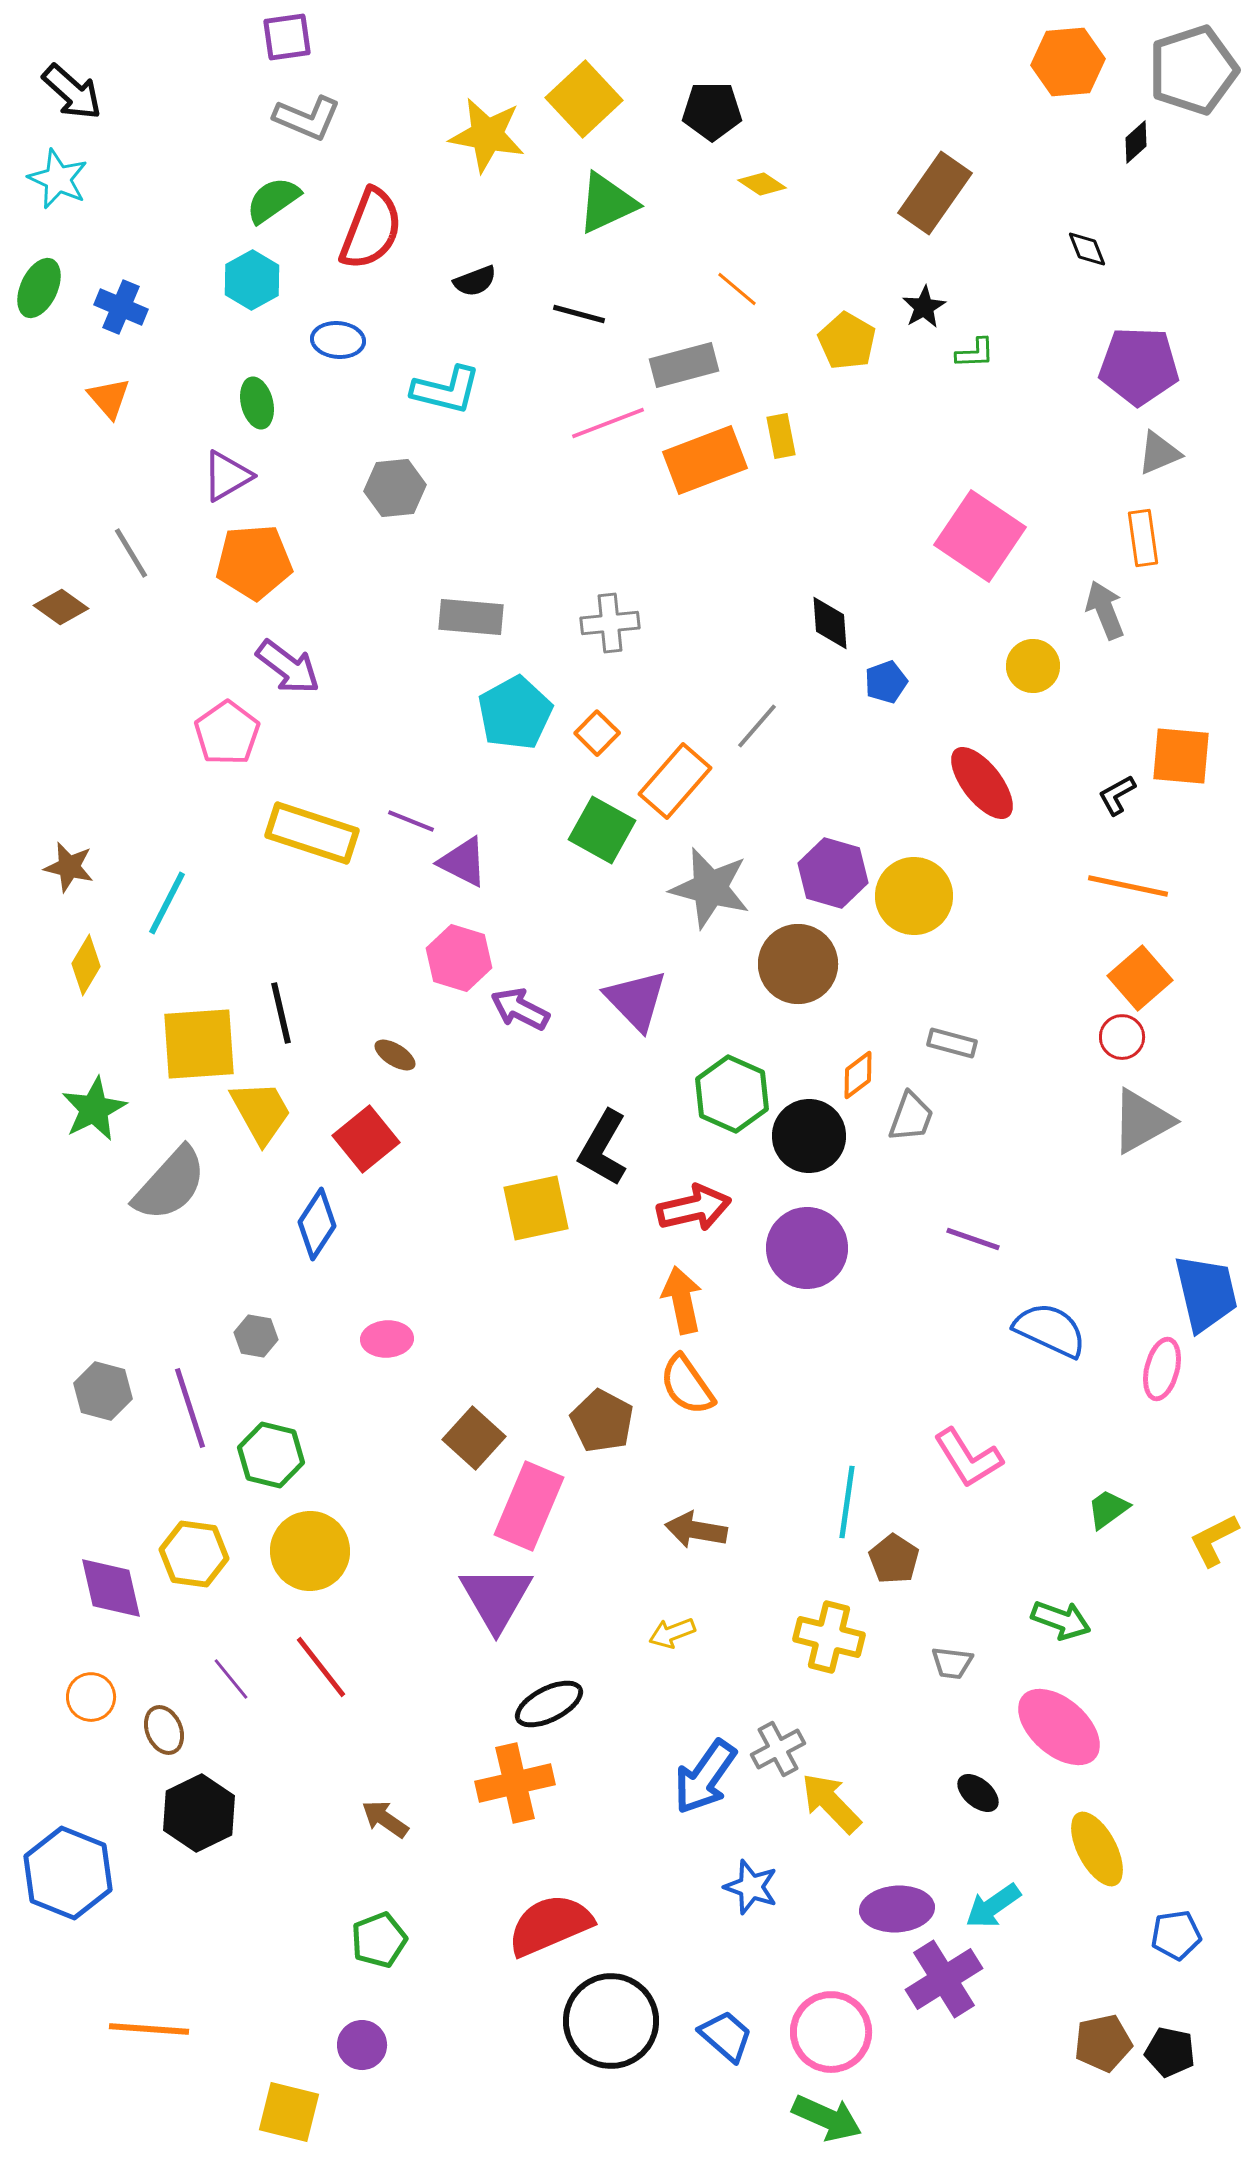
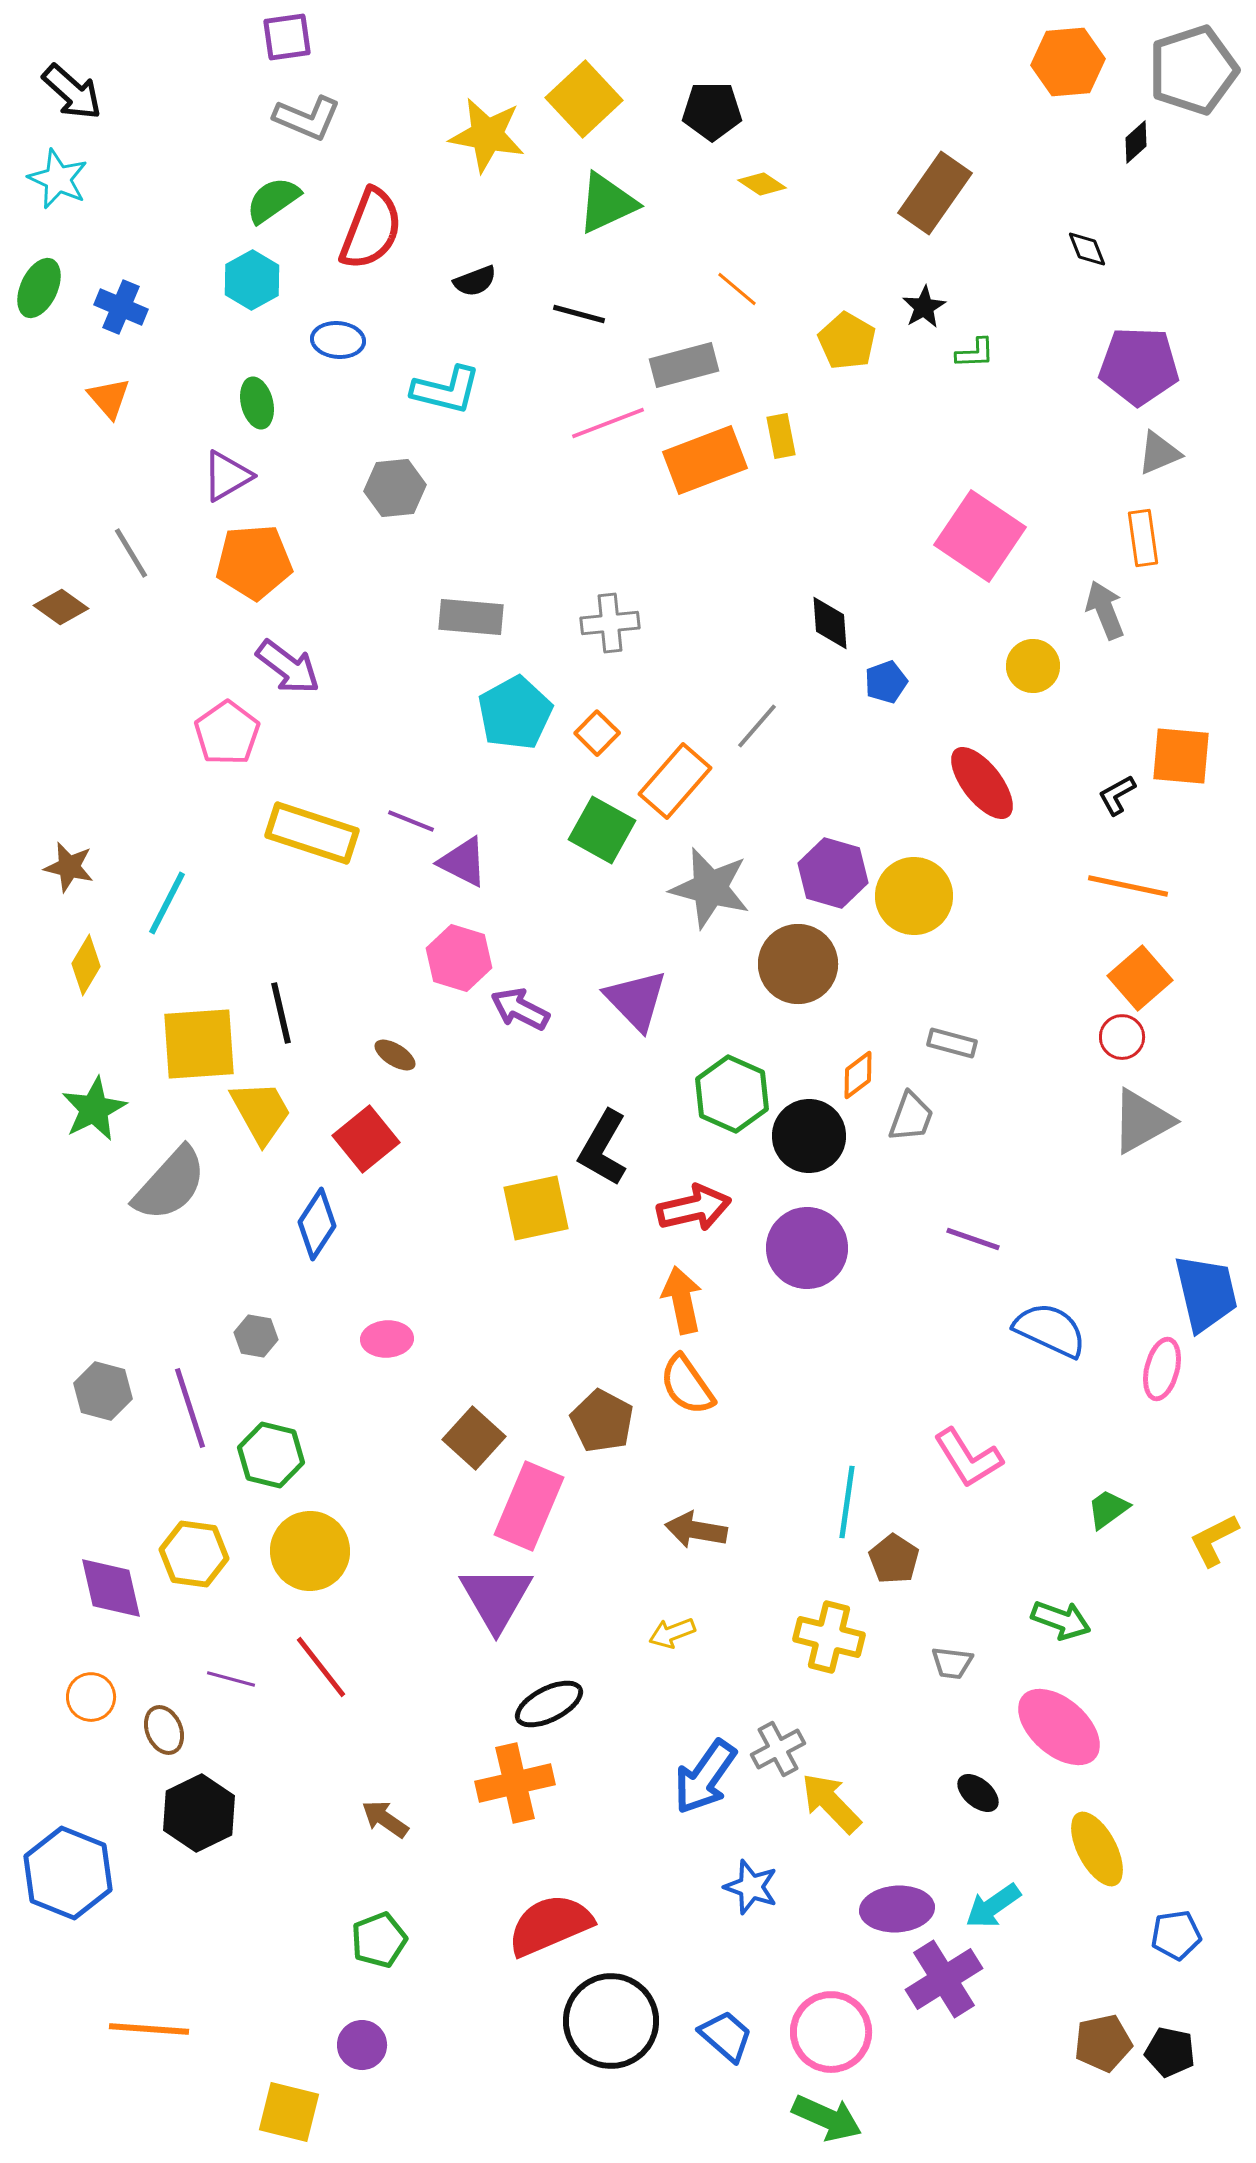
purple line at (231, 1679): rotated 36 degrees counterclockwise
